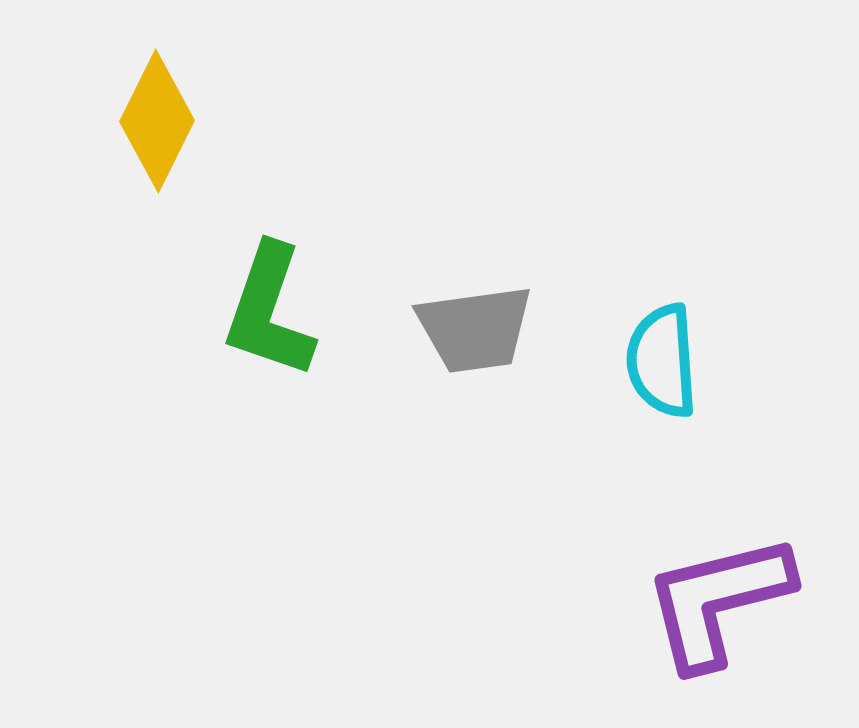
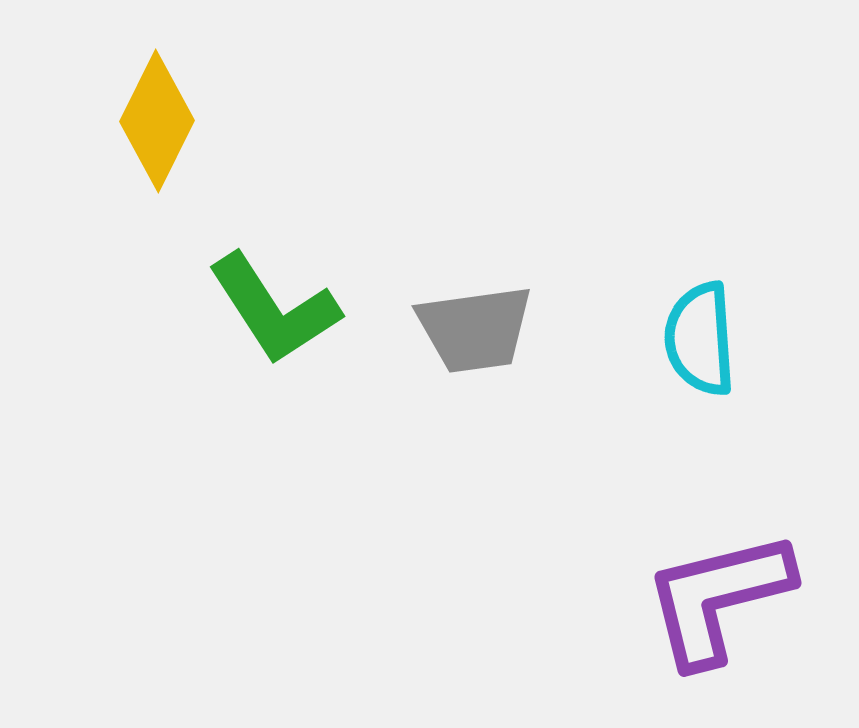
green L-shape: moved 5 px right, 2 px up; rotated 52 degrees counterclockwise
cyan semicircle: moved 38 px right, 22 px up
purple L-shape: moved 3 px up
